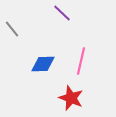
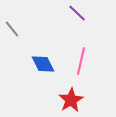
purple line: moved 15 px right
blue diamond: rotated 65 degrees clockwise
red star: moved 2 px down; rotated 20 degrees clockwise
